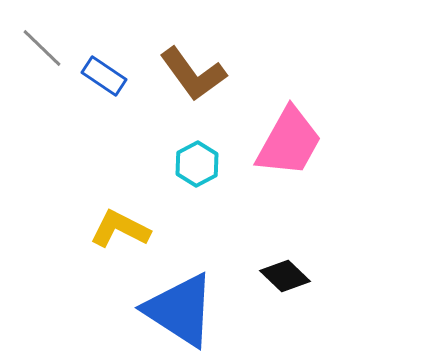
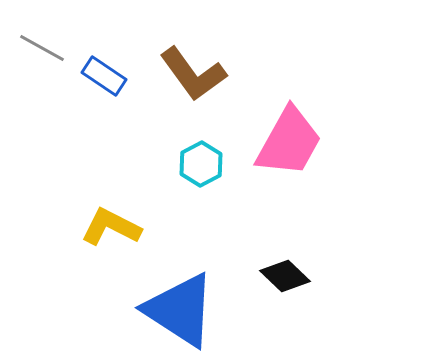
gray line: rotated 15 degrees counterclockwise
cyan hexagon: moved 4 px right
yellow L-shape: moved 9 px left, 2 px up
